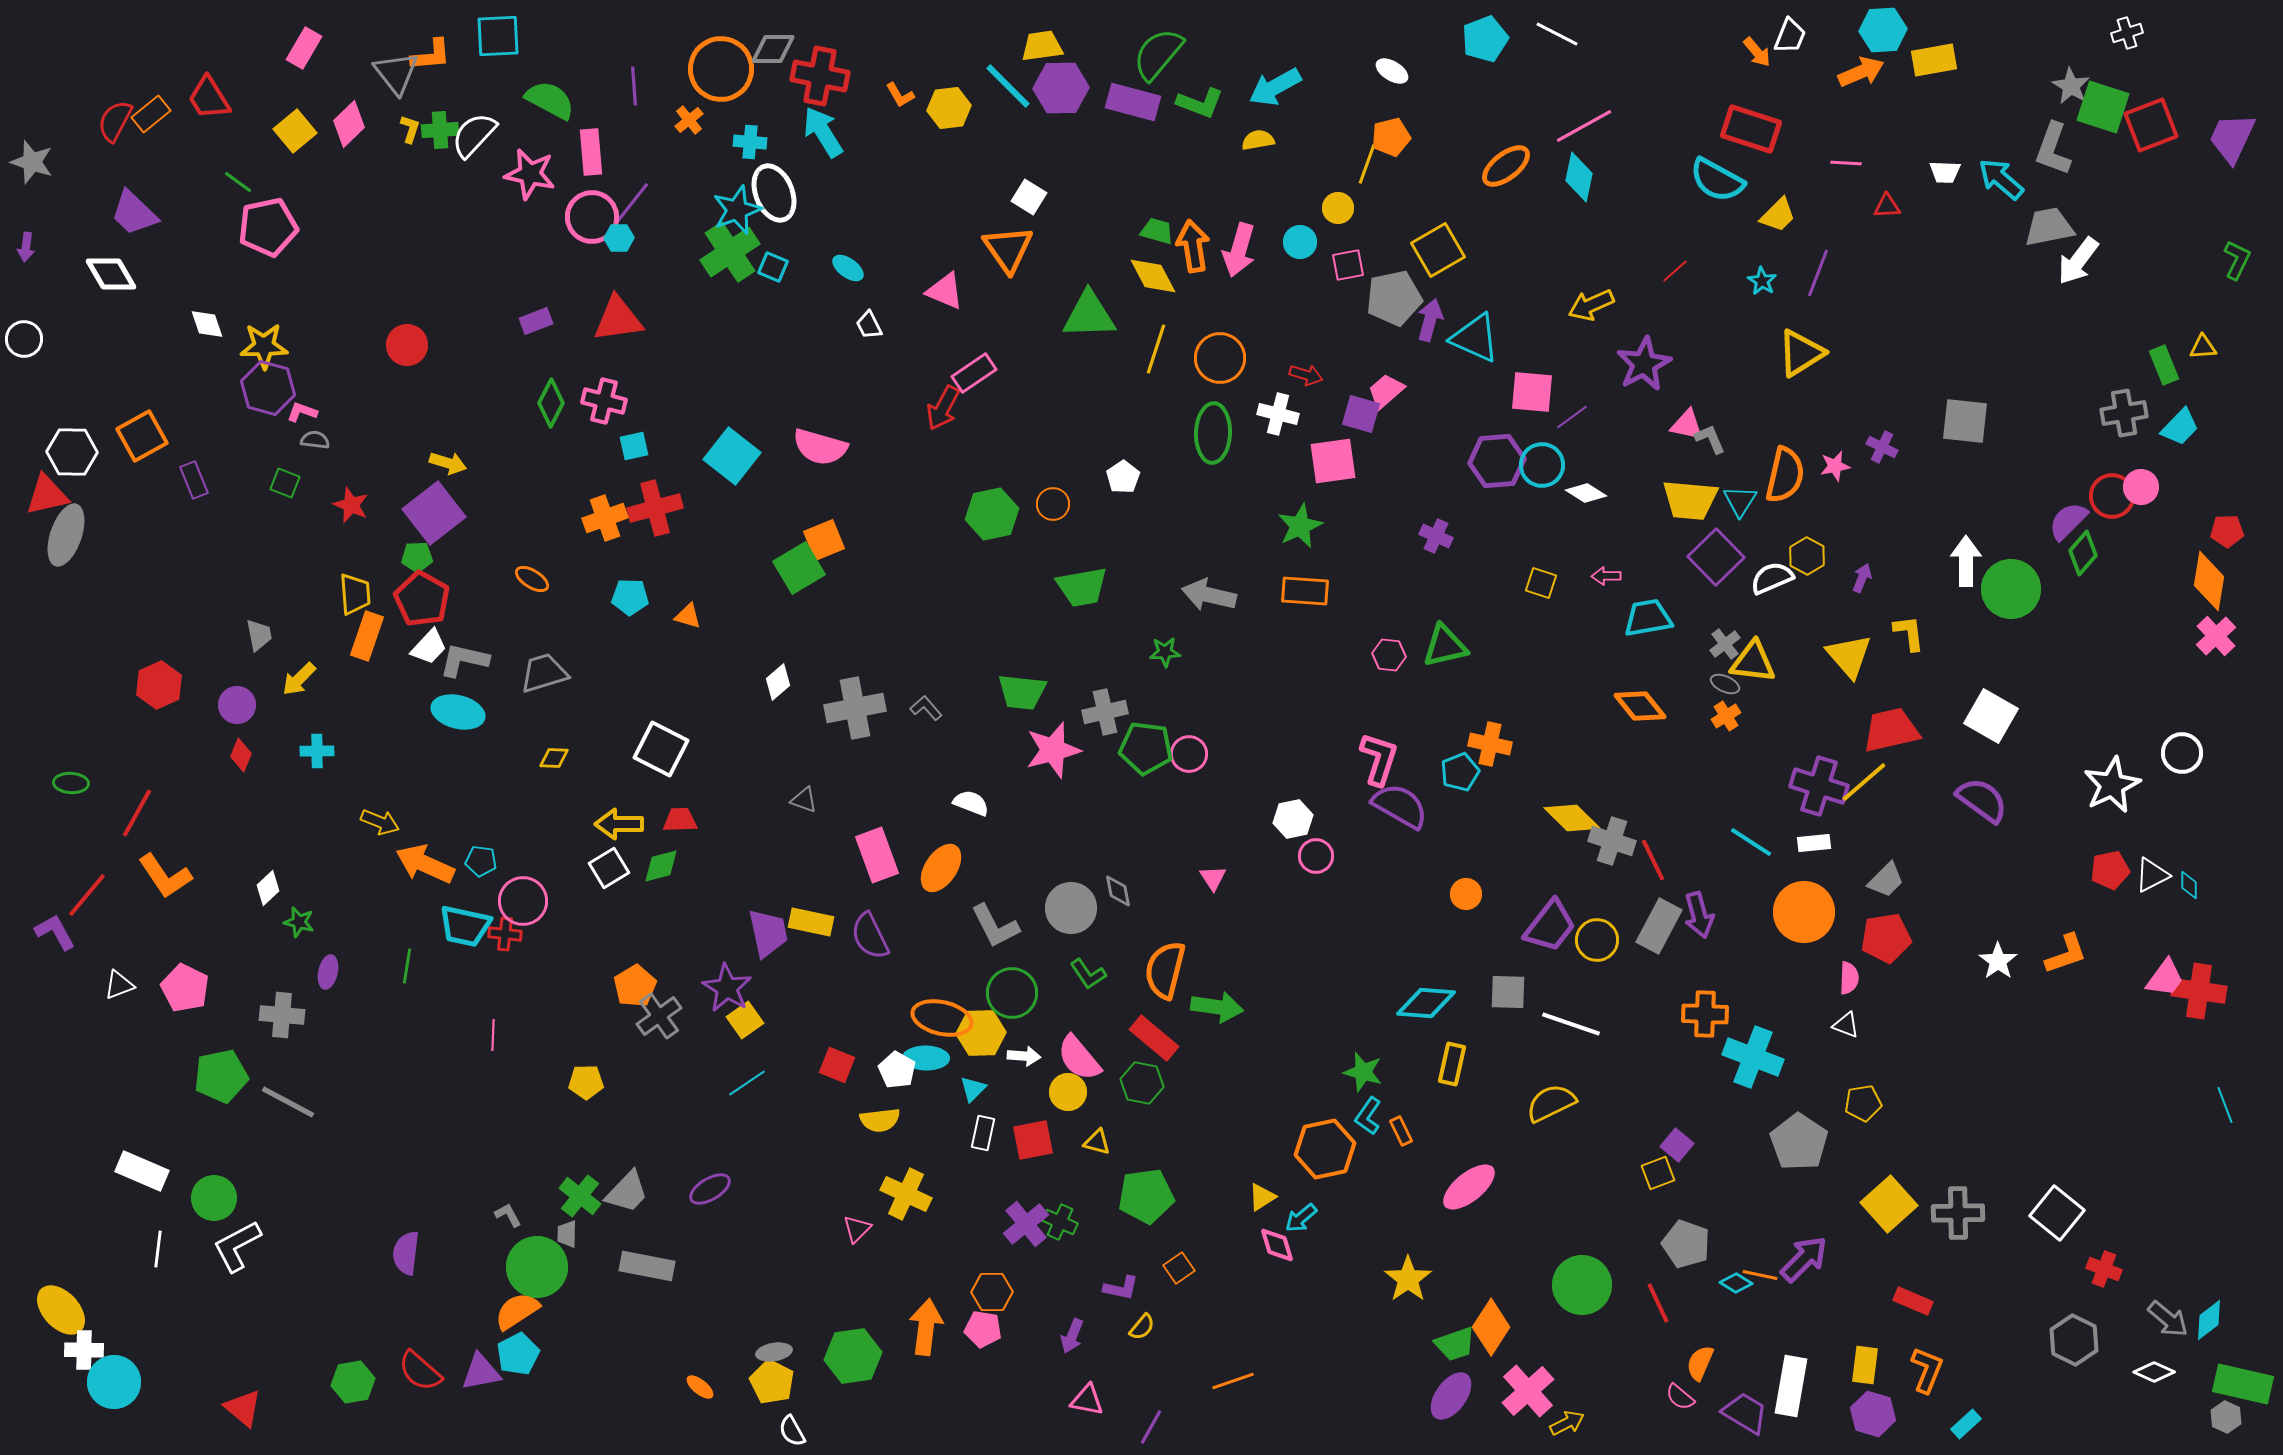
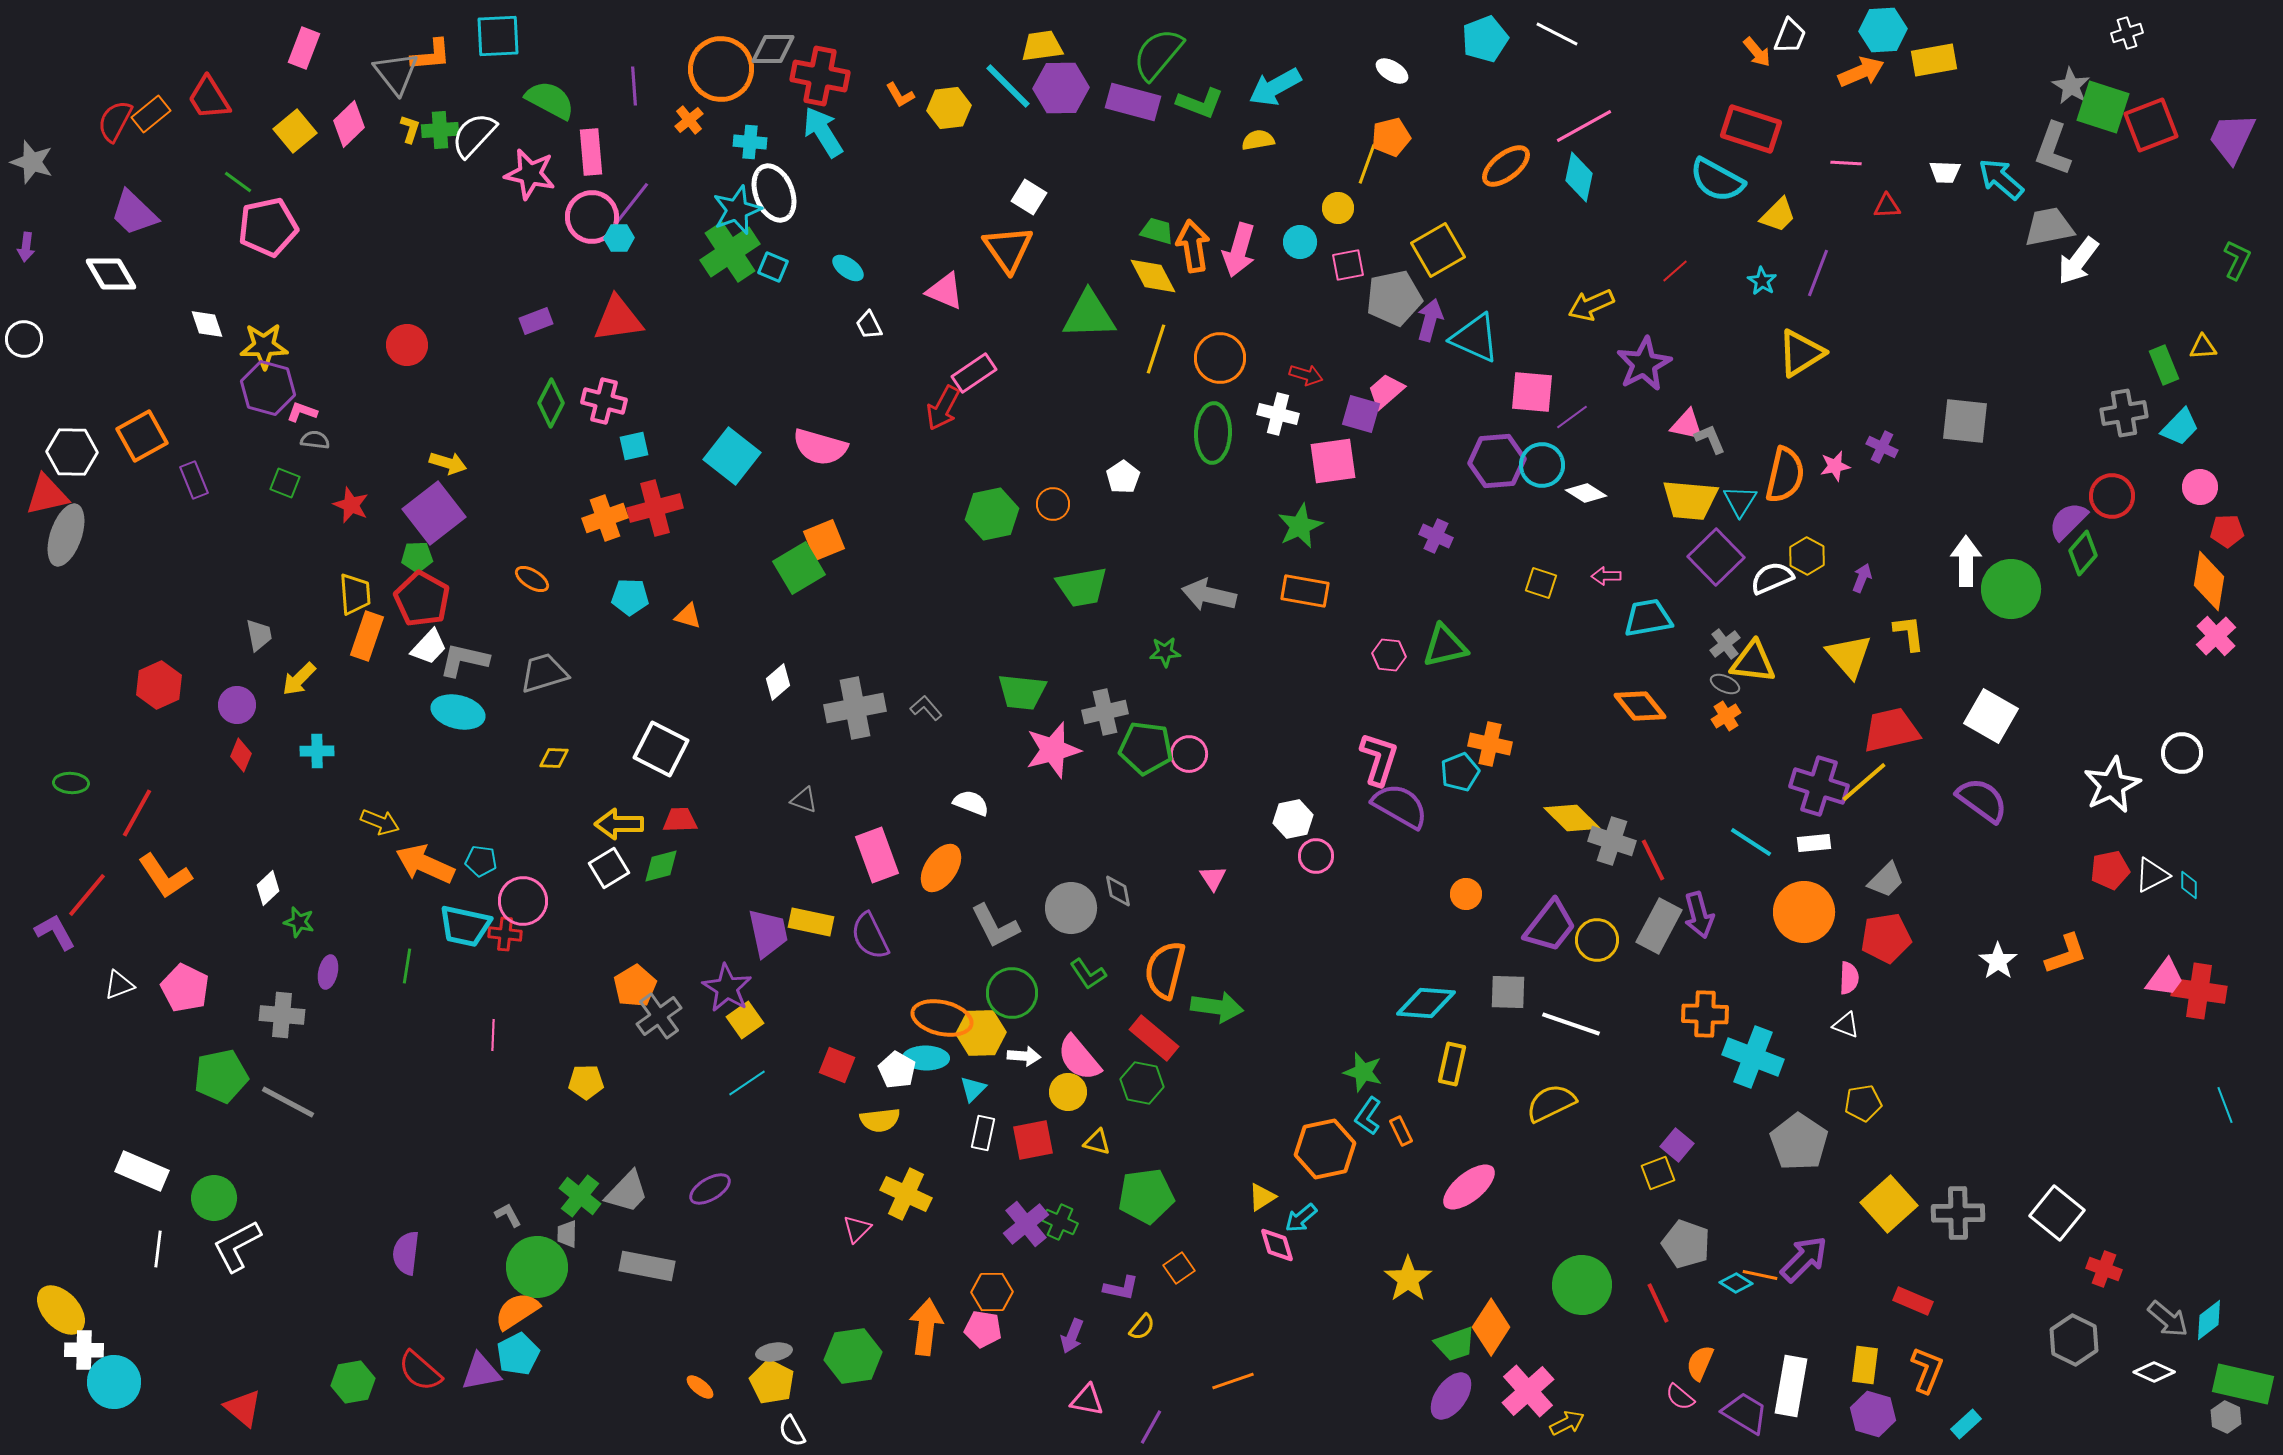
pink rectangle at (304, 48): rotated 9 degrees counterclockwise
pink circle at (2141, 487): moved 59 px right
orange rectangle at (1305, 591): rotated 6 degrees clockwise
